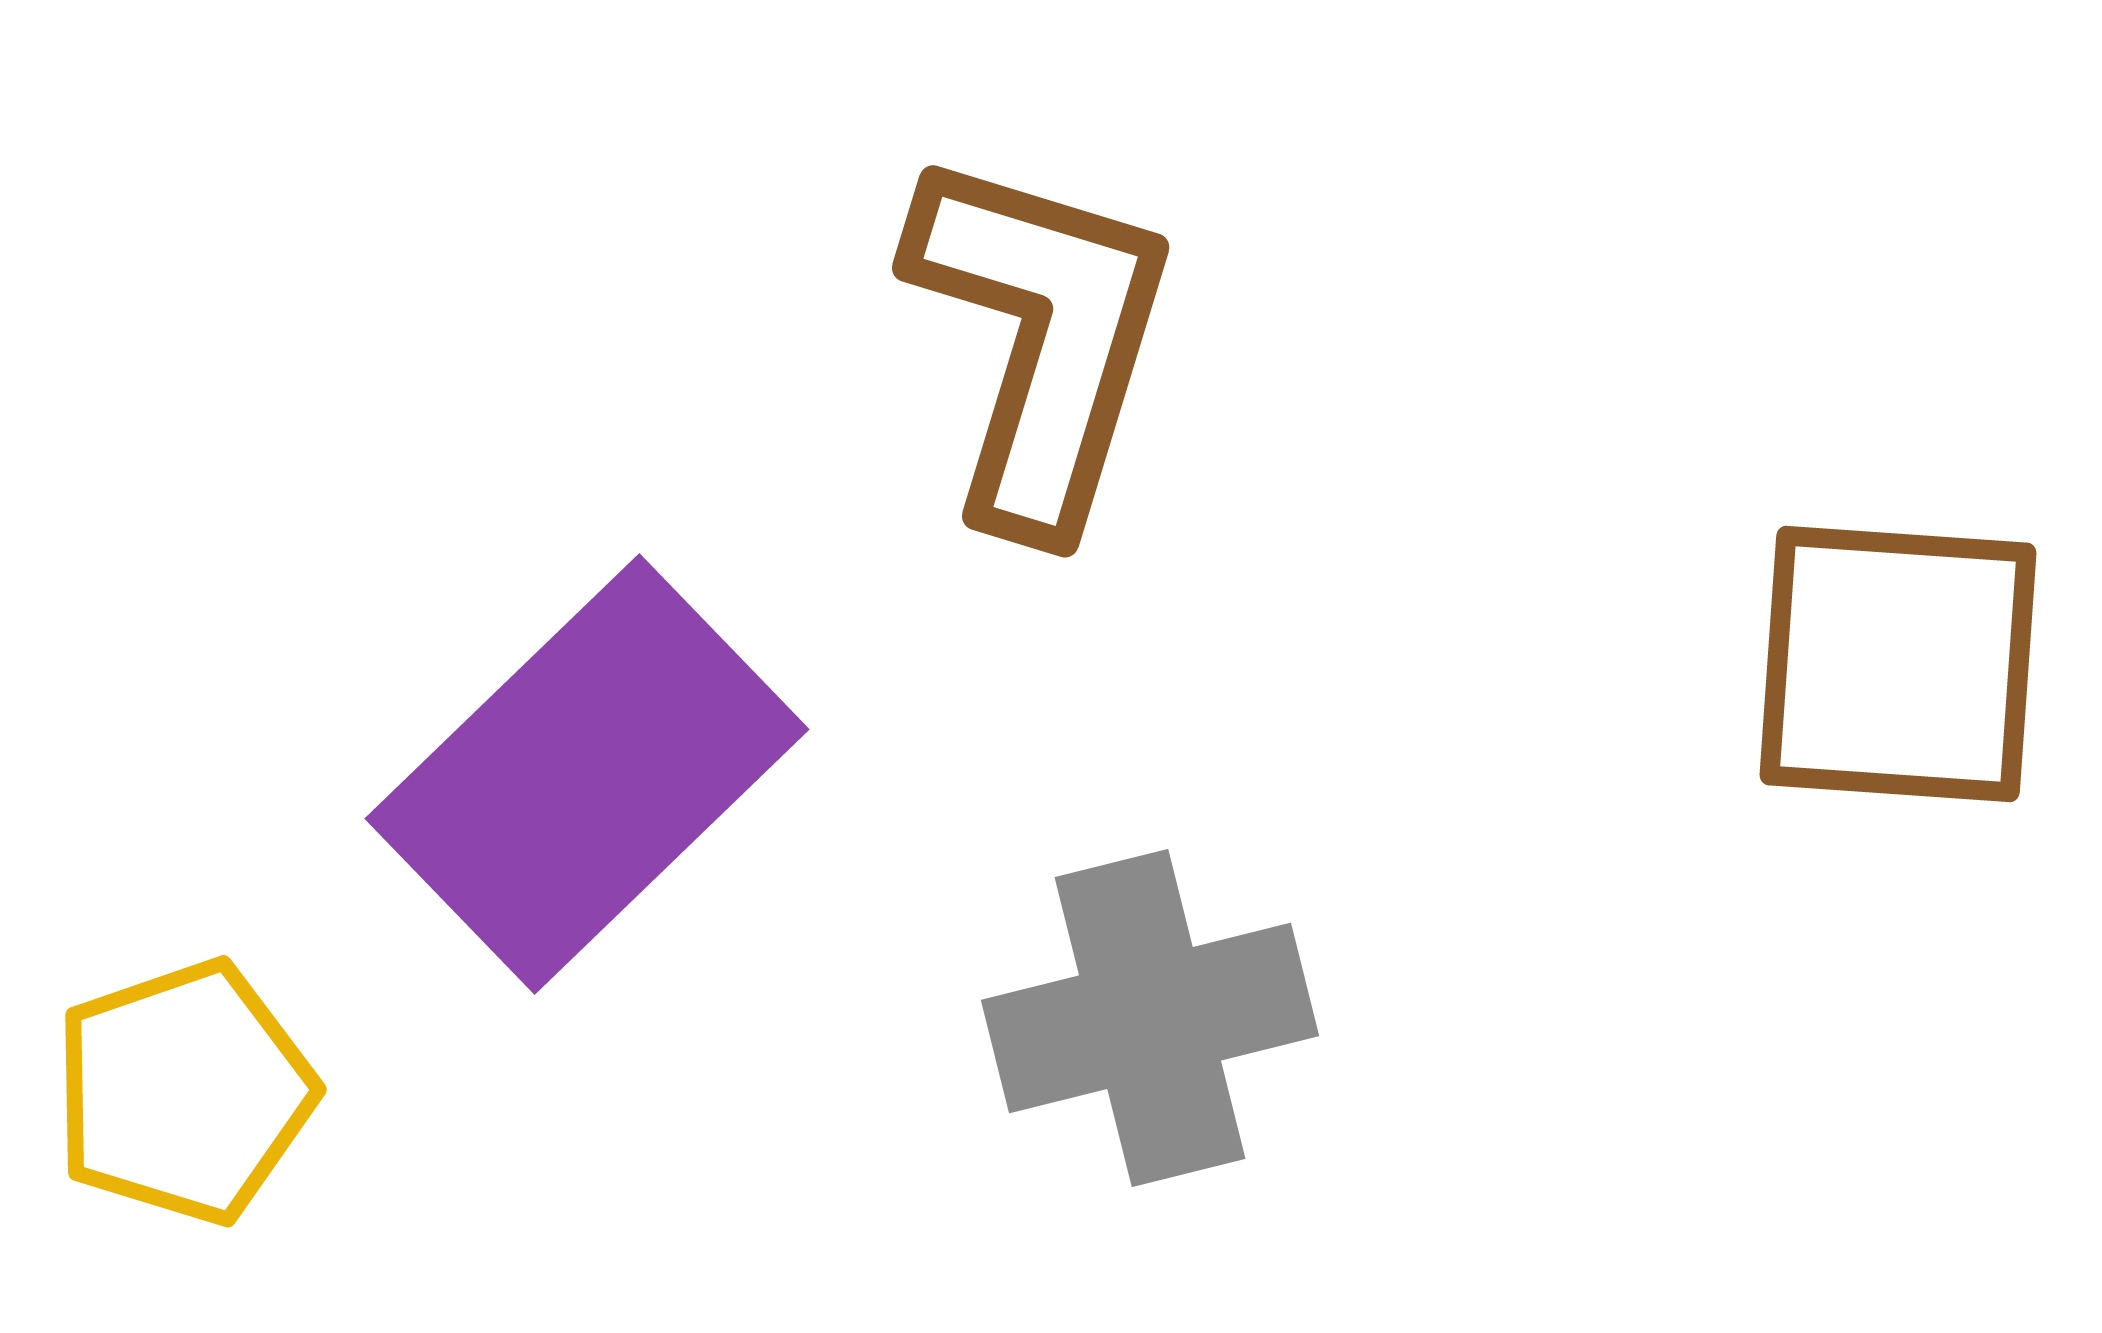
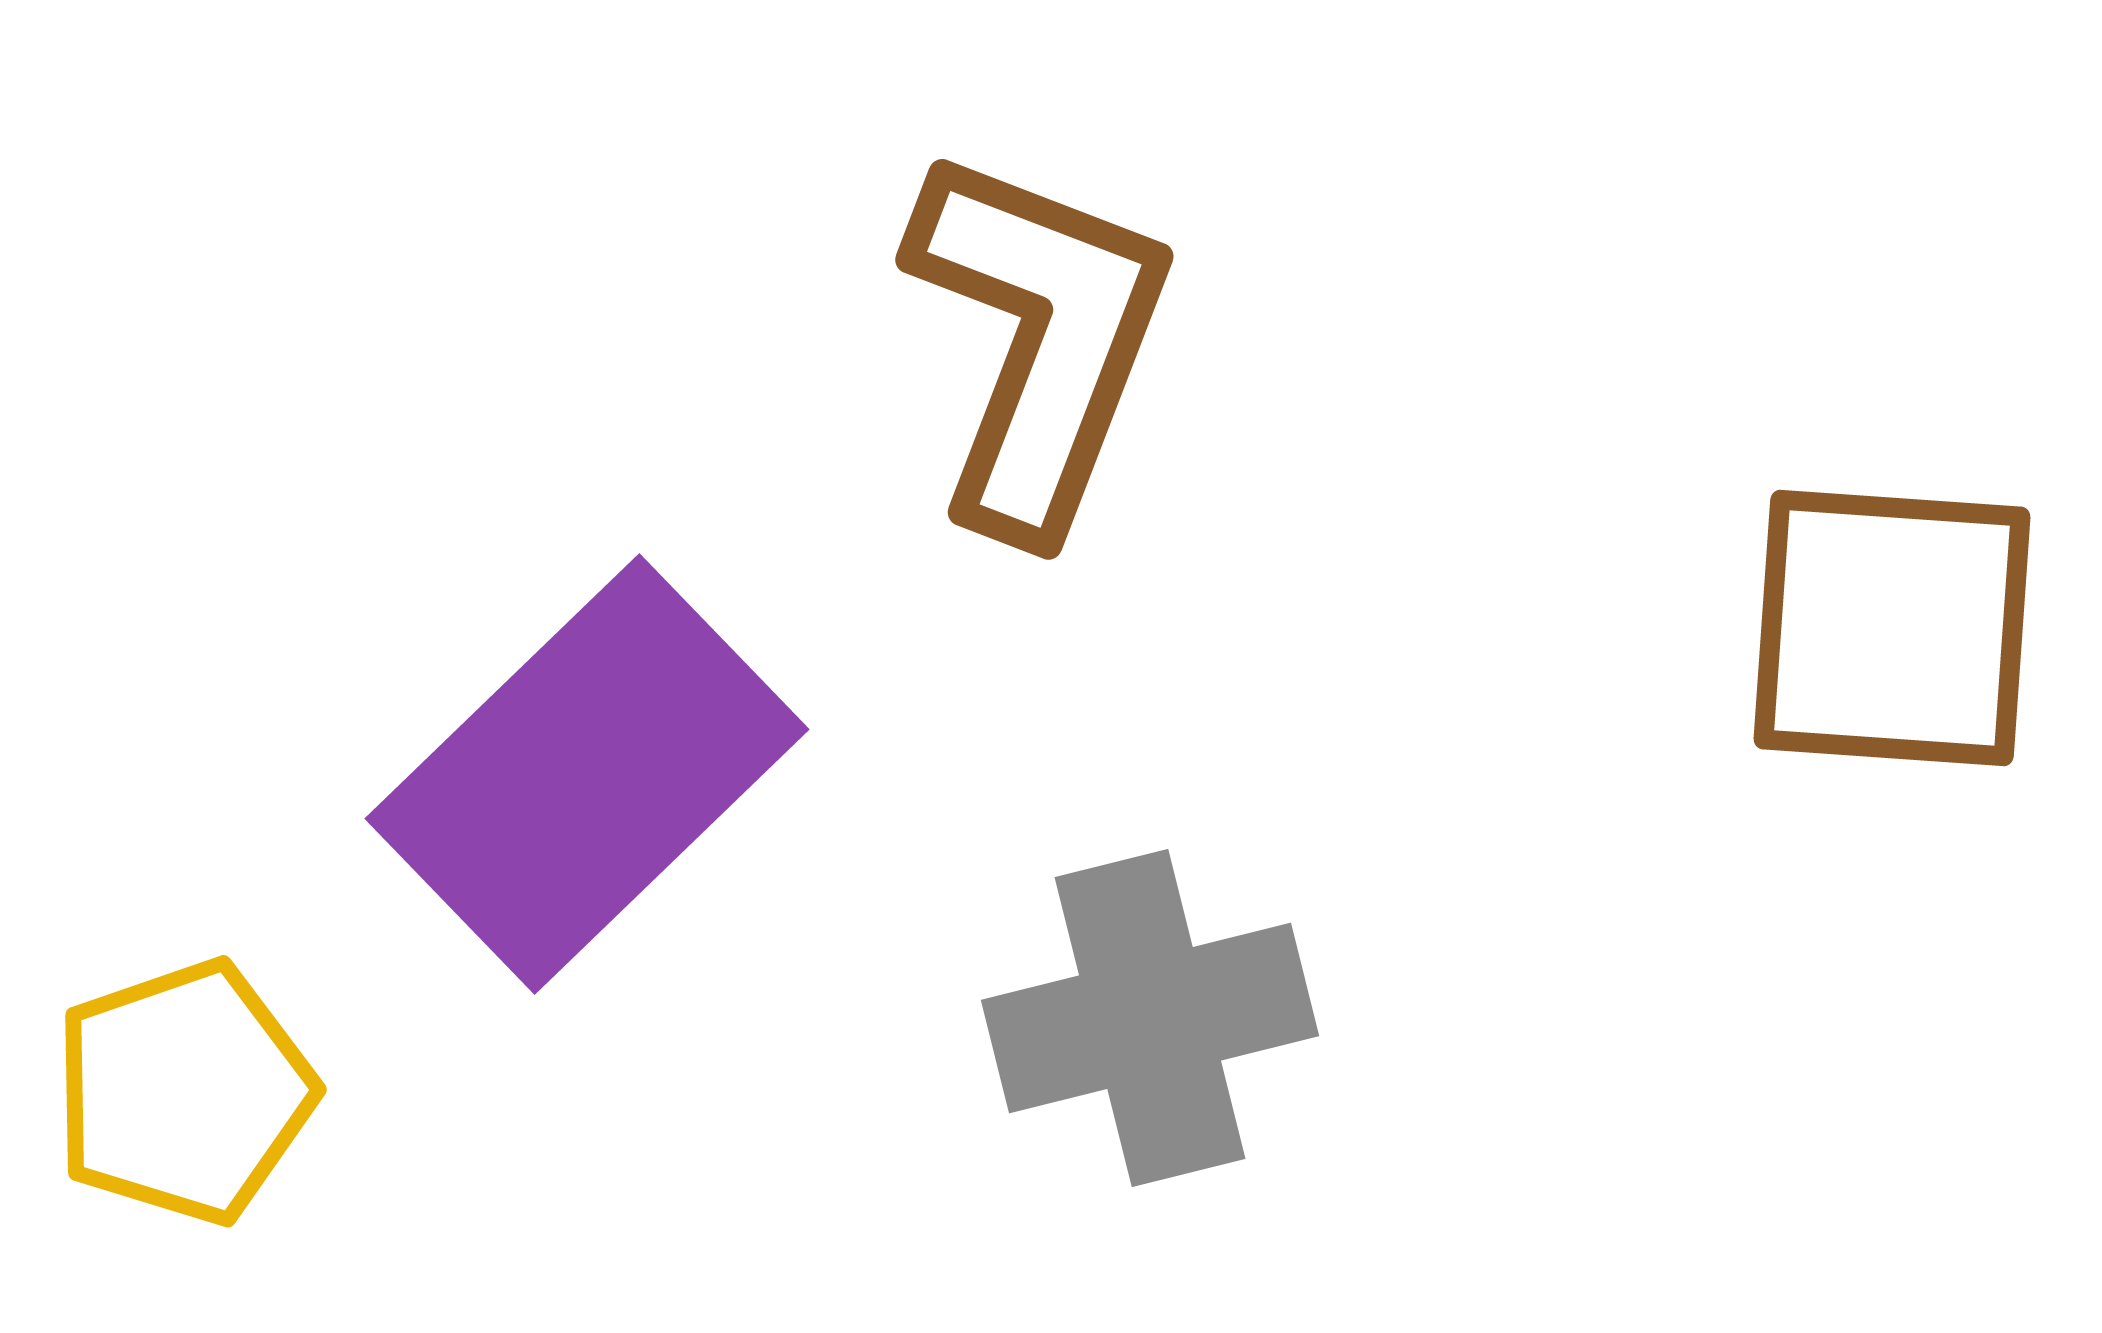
brown L-shape: moved 2 px left, 1 px down; rotated 4 degrees clockwise
brown square: moved 6 px left, 36 px up
